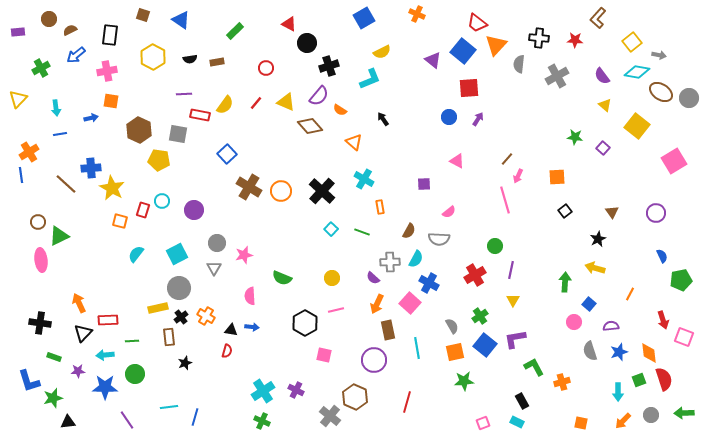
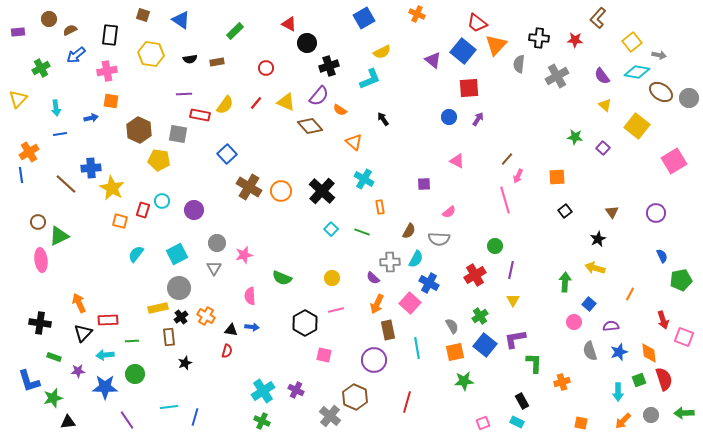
yellow hexagon at (153, 57): moved 2 px left, 3 px up; rotated 20 degrees counterclockwise
green L-shape at (534, 367): moved 4 px up; rotated 30 degrees clockwise
